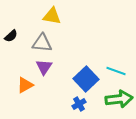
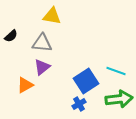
purple triangle: moved 2 px left; rotated 18 degrees clockwise
blue square: moved 2 px down; rotated 10 degrees clockwise
